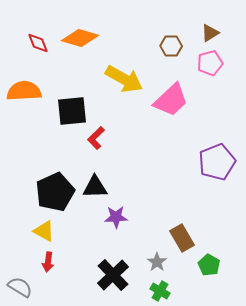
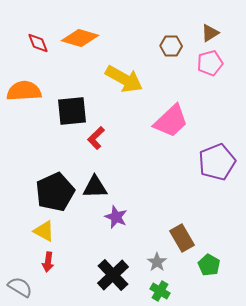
pink trapezoid: moved 21 px down
purple star: rotated 25 degrees clockwise
